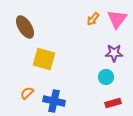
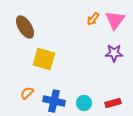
pink triangle: moved 2 px left, 1 px down
cyan circle: moved 22 px left, 26 px down
